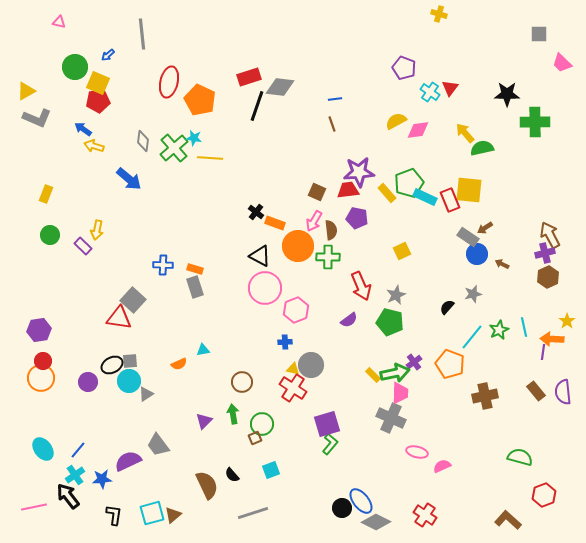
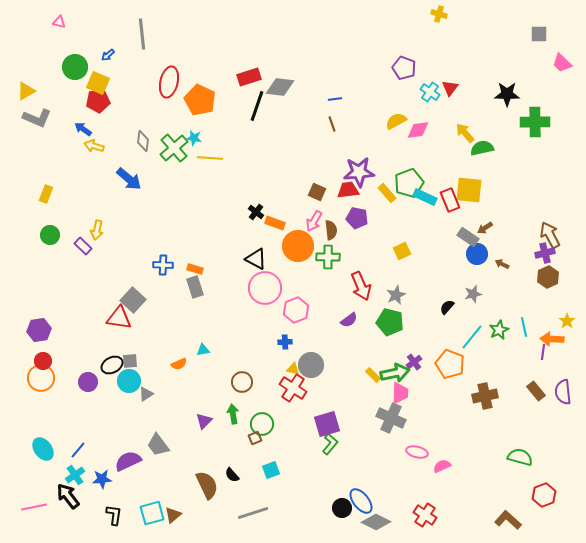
black triangle at (260, 256): moved 4 px left, 3 px down
